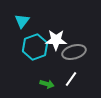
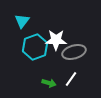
green arrow: moved 2 px right, 1 px up
